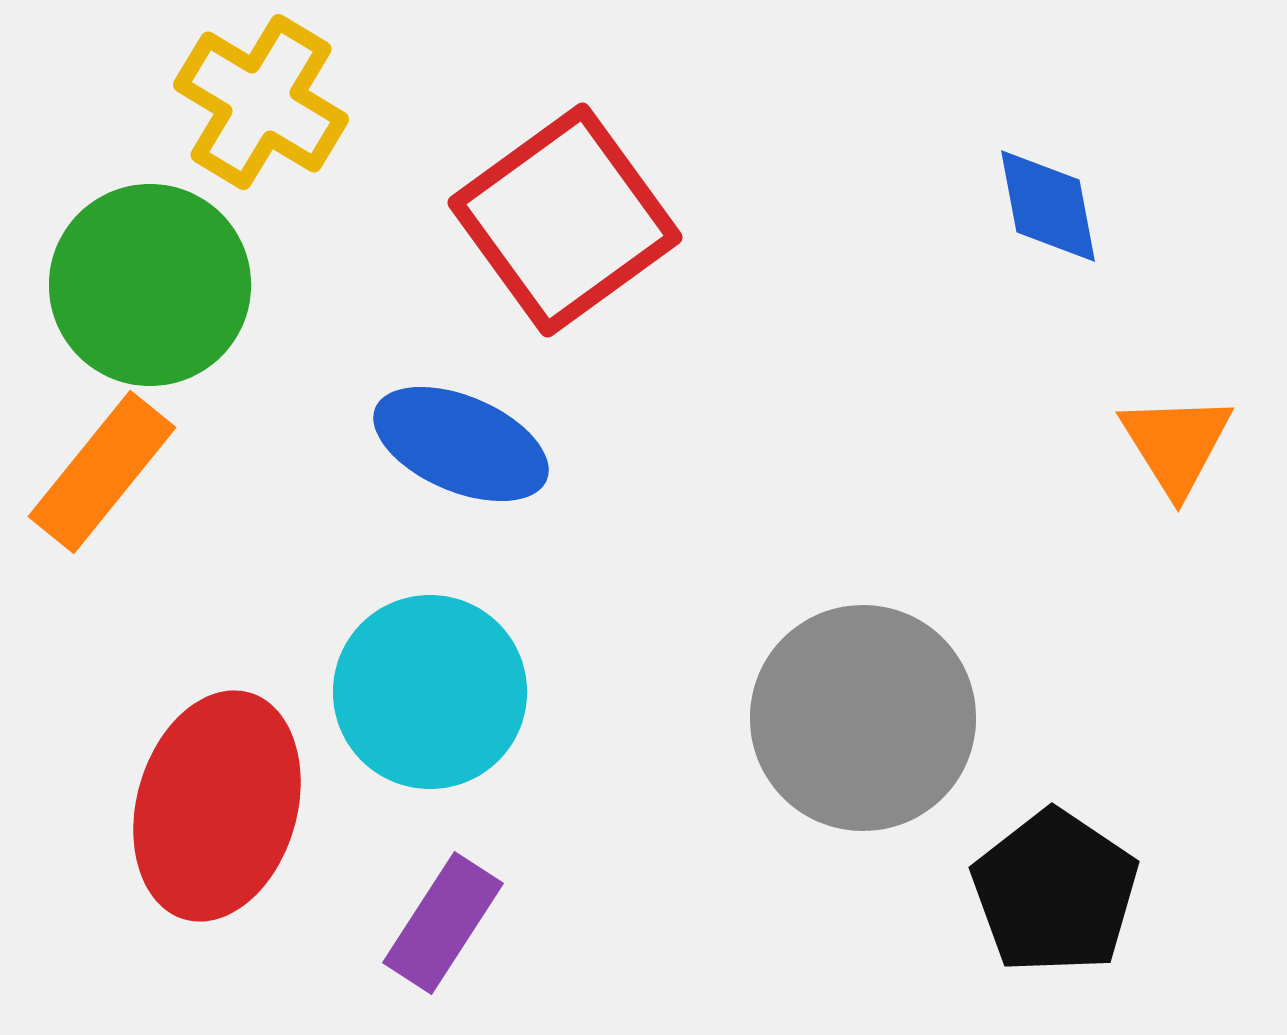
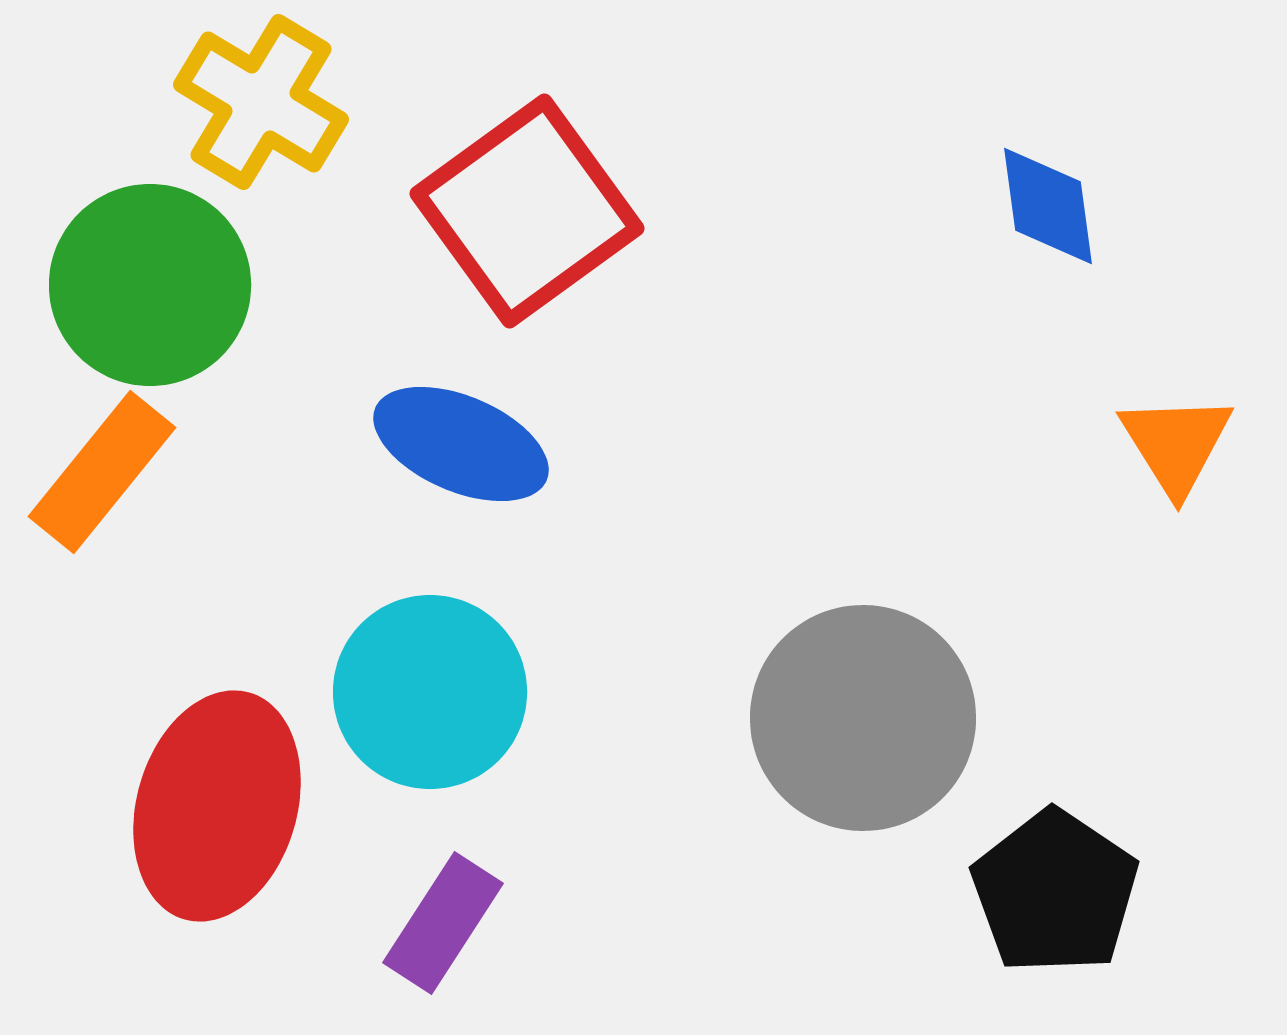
blue diamond: rotated 3 degrees clockwise
red square: moved 38 px left, 9 px up
